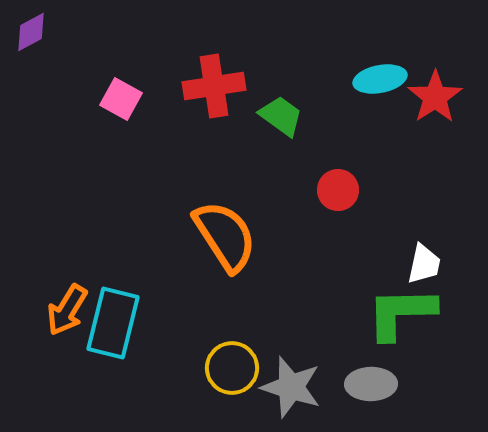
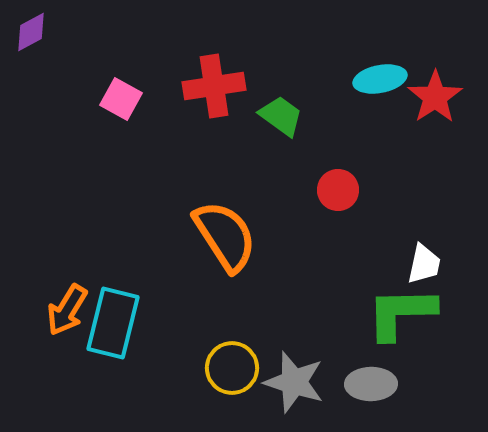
gray star: moved 3 px right, 5 px up
